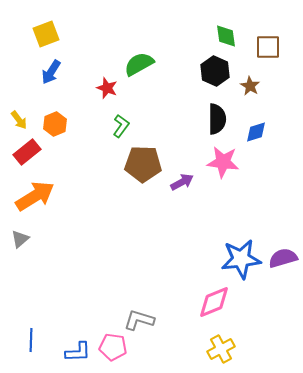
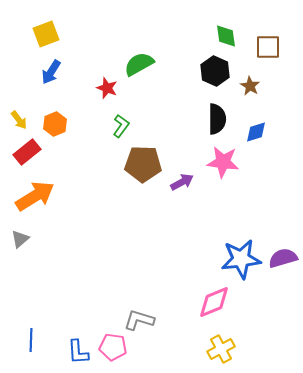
blue L-shape: rotated 88 degrees clockwise
